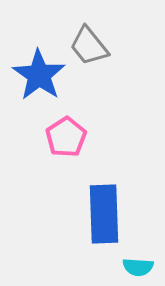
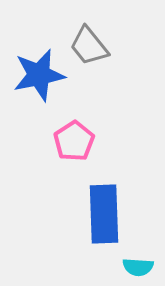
blue star: rotated 26 degrees clockwise
pink pentagon: moved 8 px right, 4 px down
